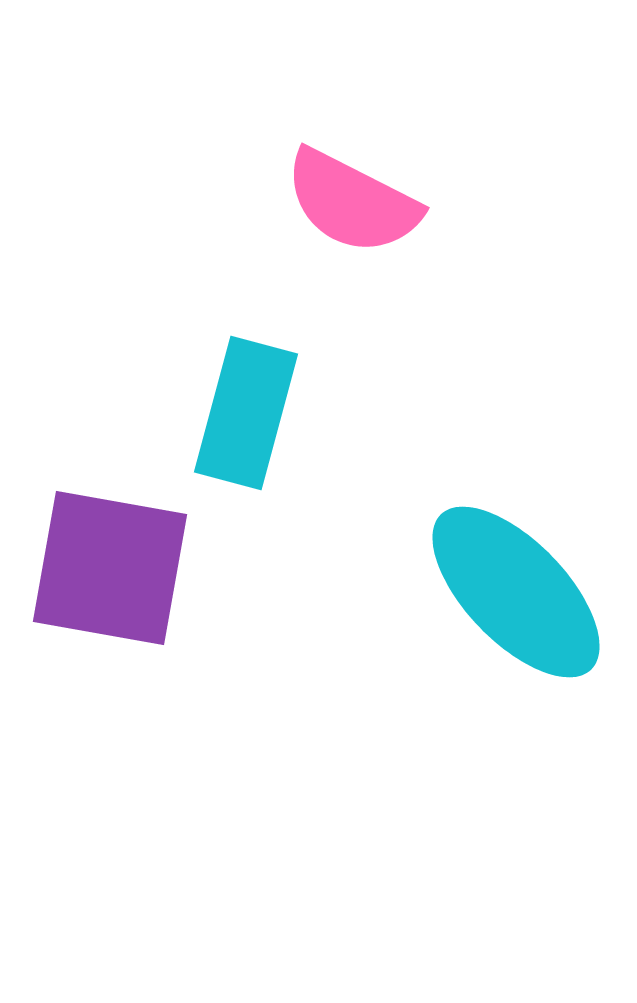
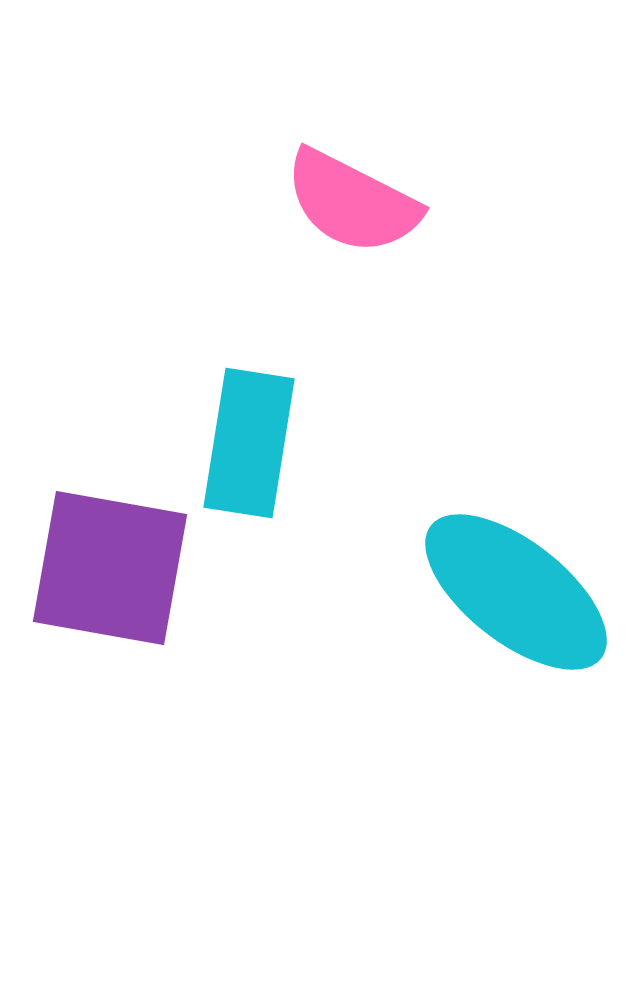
cyan rectangle: moved 3 px right, 30 px down; rotated 6 degrees counterclockwise
cyan ellipse: rotated 8 degrees counterclockwise
